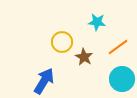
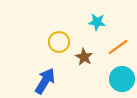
yellow circle: moved 3 px left
blue arrow: moved 1 px right
